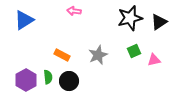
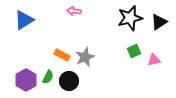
gray star: moved 13 px left, 2 px down
green semicircle: rotated 32 degrees clockwise
